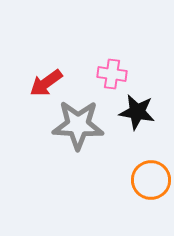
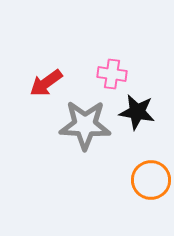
gray star: moved 7 px right
